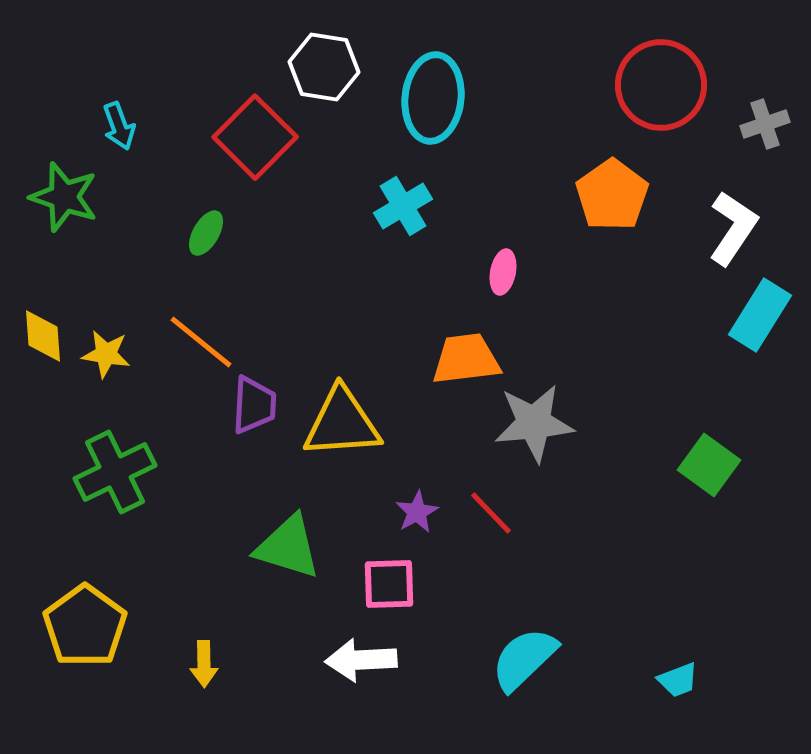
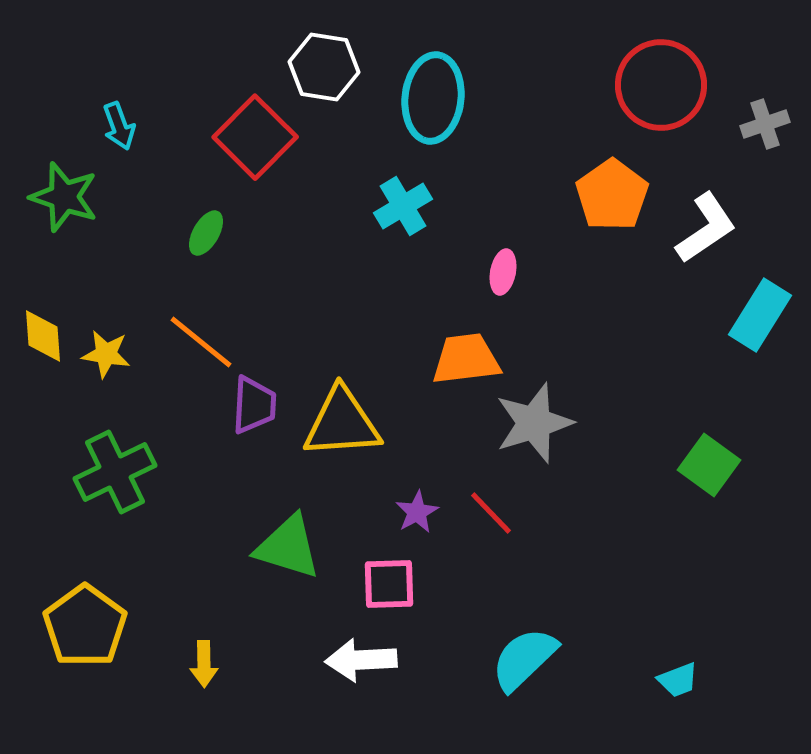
white L-shape: moved 27 px left; rotated 22 degrees clockwise
gray star: rotated 12 degrees counterclockwise
